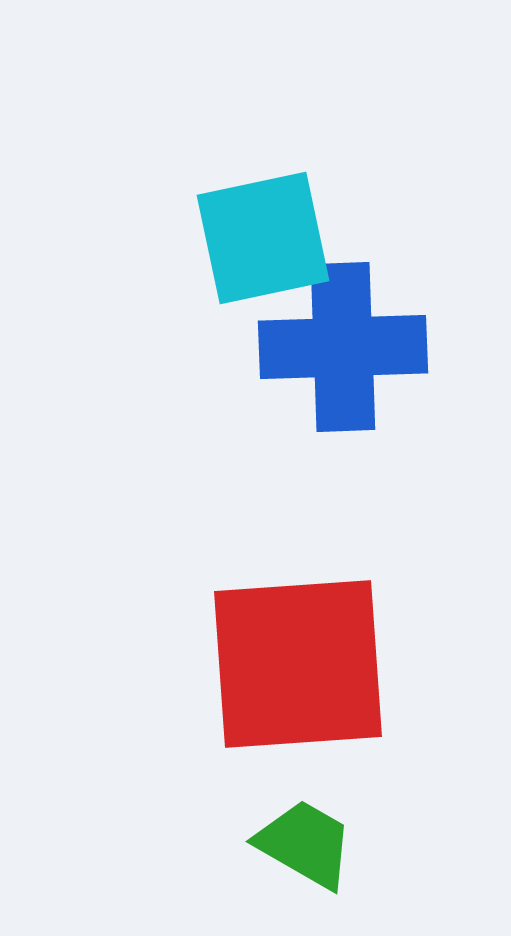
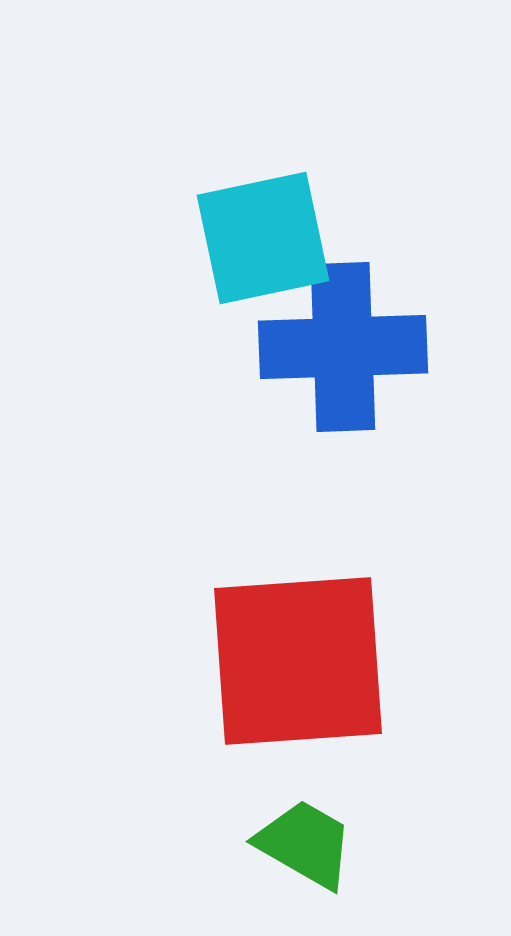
red square: moved 3 px up
